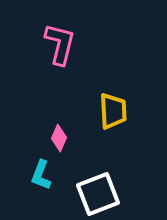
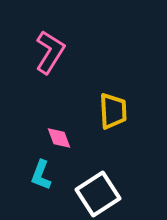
pink L-shape: moved 10 px left, 8 px down; rotated 18 degrees clockwise
pink diamond: rotated 44 degrees counterclockwise
white square: rotated 12 degrees counterclockwise
